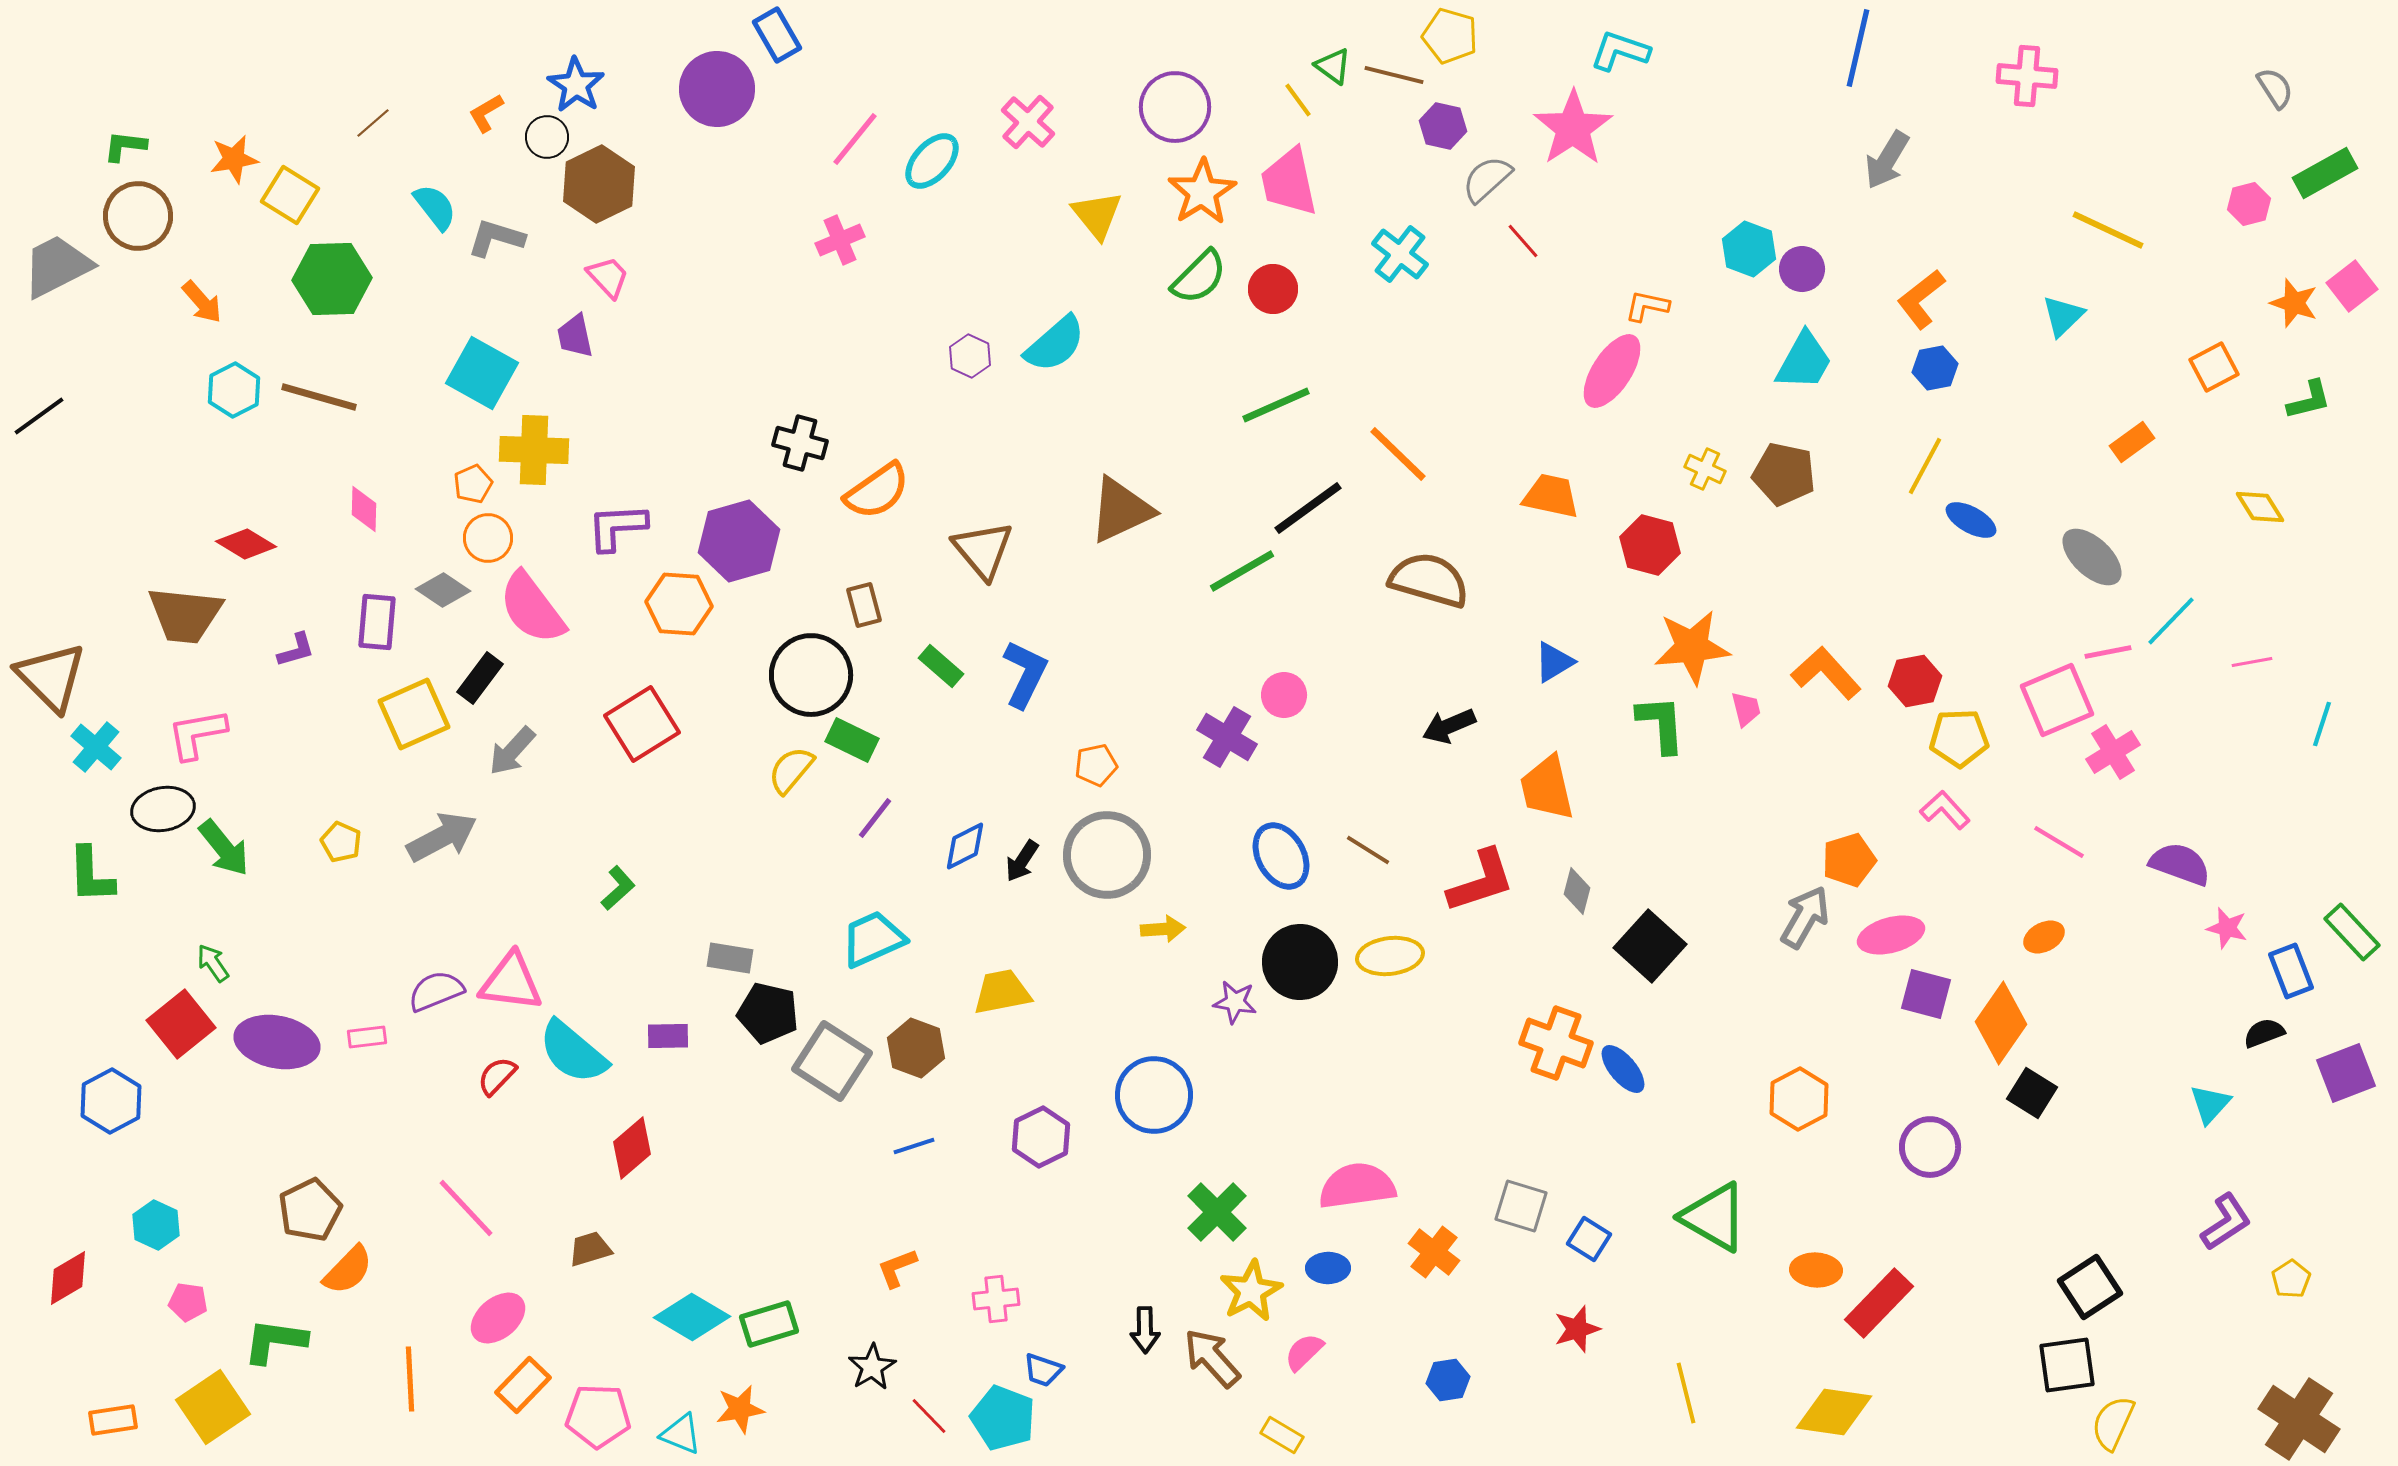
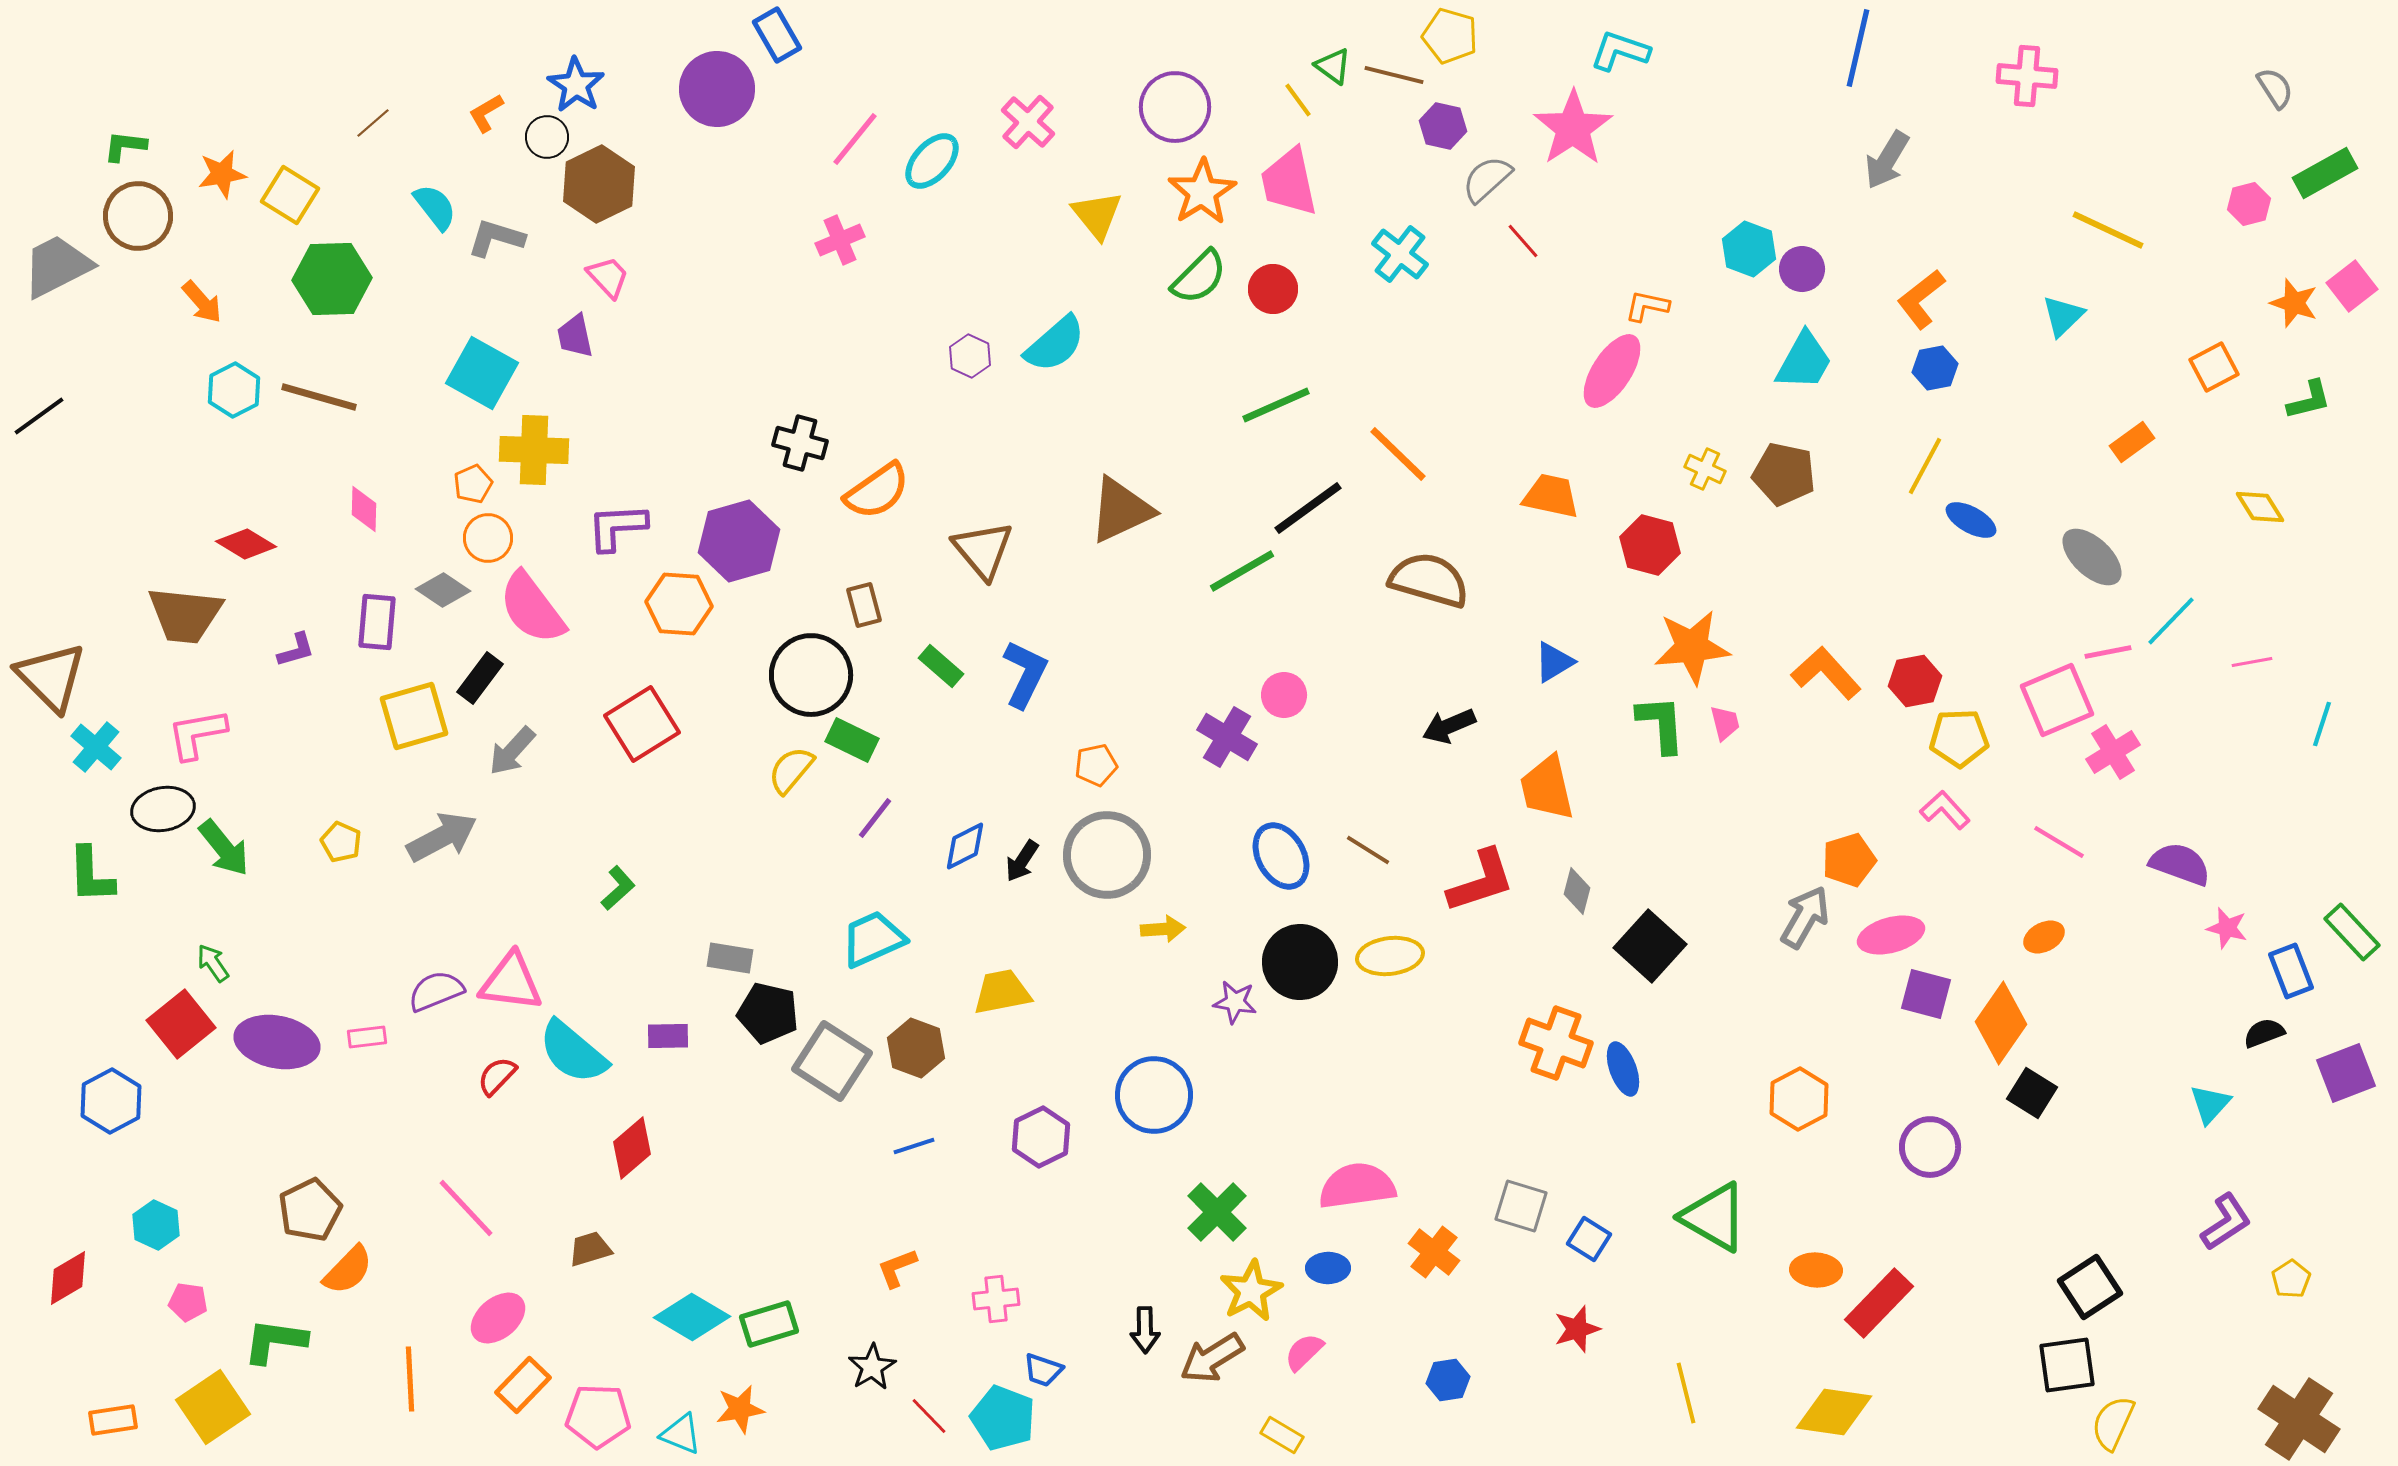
orange star at (234, 159): moved 12 px left, 15 px down
pink trapezoid at (1746, 709): moved 21 px left, 14 px down
yellow square at (414, 714): moved 2 px down; rotated 8 degrees clockwise
blue ellipse at (1623, 1069): rotated 20 degrees clockwise
brown arrow at (1212, 1358): rotated 80 degrees counterclockwise
